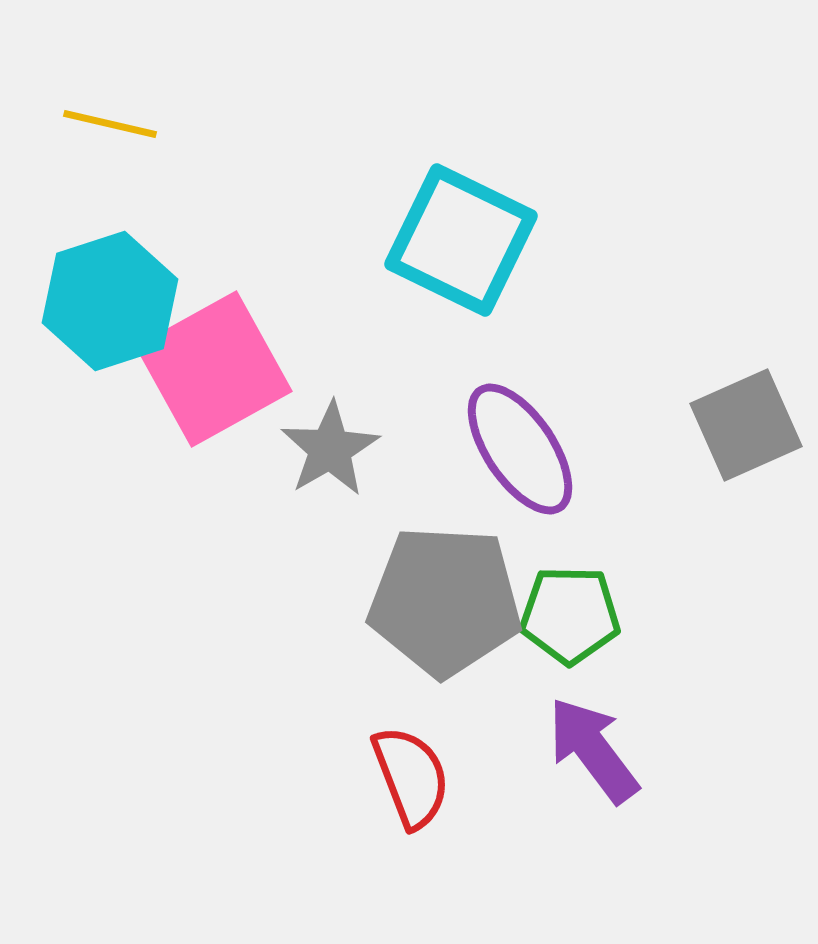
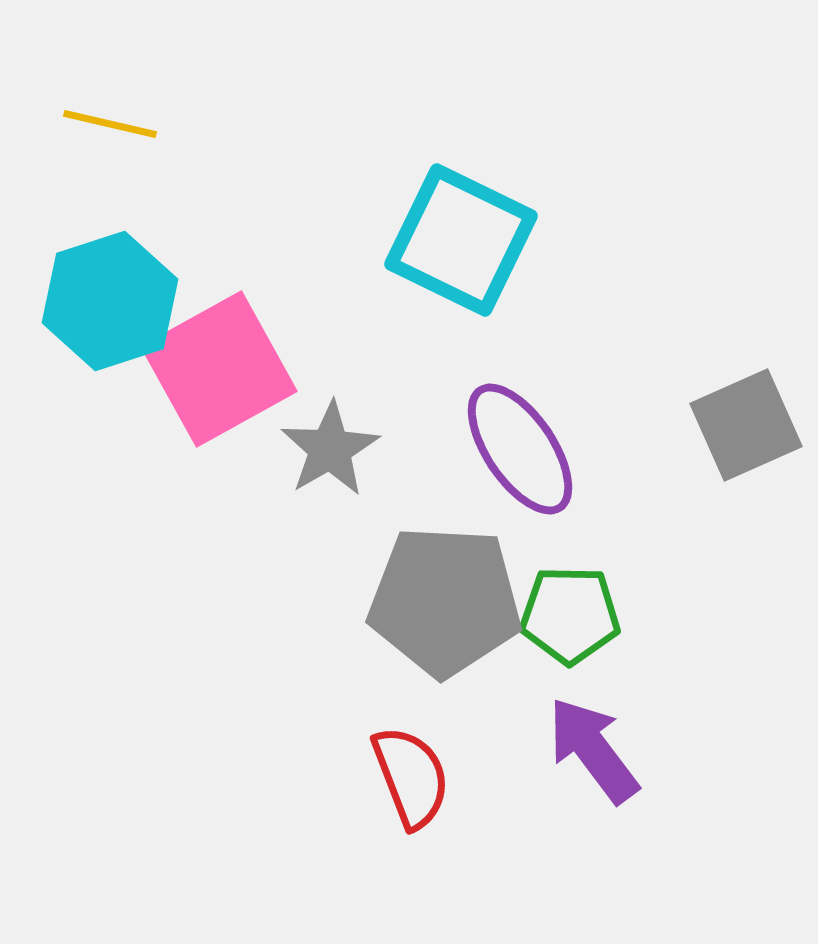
pink square: moved 5 px right
